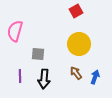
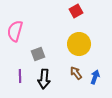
gray square: rotated 24 degrees counterclockwise
